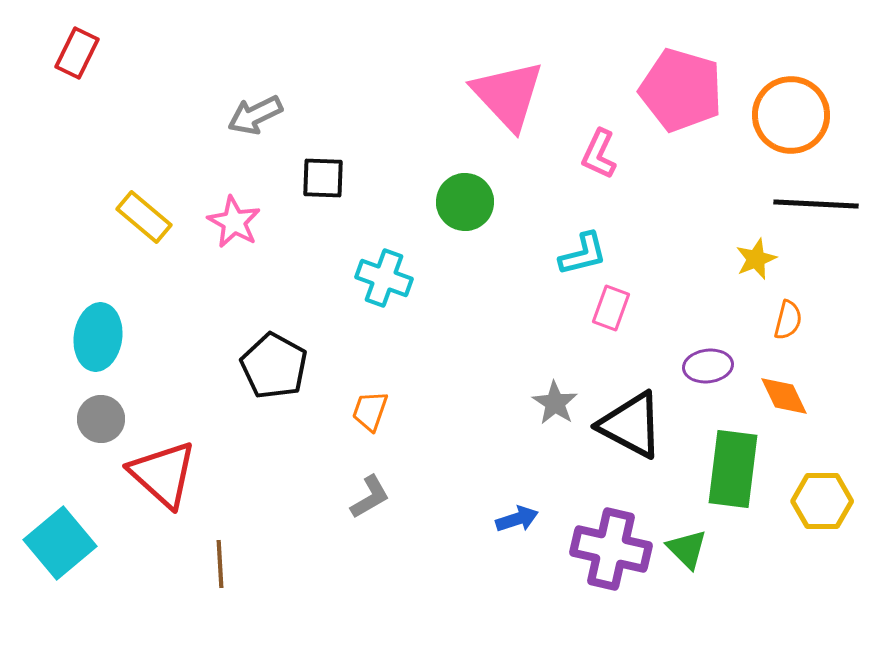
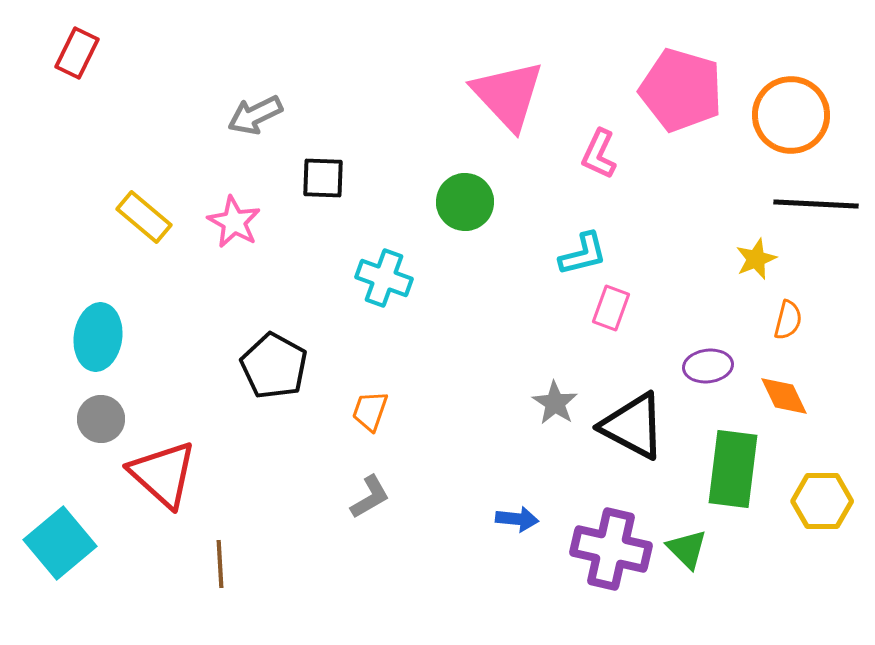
black triangle: moved 2 px right, 1 px down
blue arrow: rotated 24 degrees clockwise
